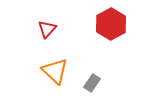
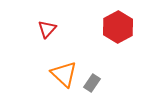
red hexagon: moved 7 px right, 3 px down
orange triangle: moved 9 px right, 3 px down
